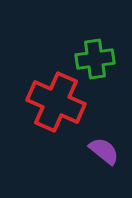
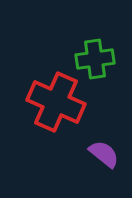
purple semicircle: moved 3 px down
